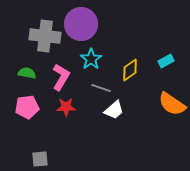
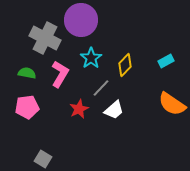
purple circle: moved 4 px up
gray cross: moved 2 px down; rotated 20 degrees clockwise
cyan star: moved 1 px up
yellow diamond: moved 5 px left, 5 px up; rotated 10 degrees counterclockwise
pink L-shape: moved 1 px left, 3 px up
gray line: rotated 66 degrees counterclockwise
red star: moved 13 px right, 2 px down; rotated 24 degrees counterclockwise
gray square: moved 3 px right; rotated 36 degrees clockwise
